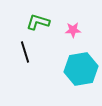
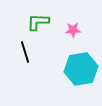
green L-shape: rotated 15 degrees counterclockwise
